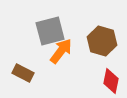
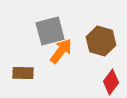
brown hexagon: moved 1 px left
brown rectangle: rotated 25 degrees counterclockwise
red diamond: moved 1 px down; rotated 25 degrees clockwise
